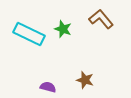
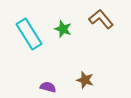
cyan rectangle: rotated 32 degrees clockwise
